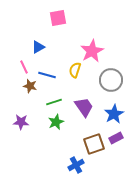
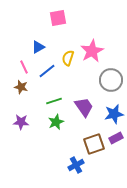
yellow semicircle: moved 7 px left, 12 px up
blue line: moved 4 px up; rotated 54 degrees counterclockwise
brown star: moved 9 px left, 1 px down
green line: moved 1 px up
blue star: rotated 18 degrees clockwise
